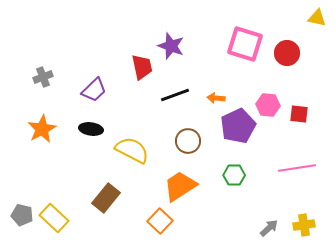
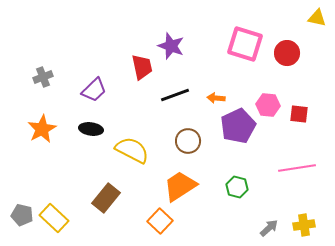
green hexagon: moved 3 px right, 12 px down; rotated 15 degrees clockwise
